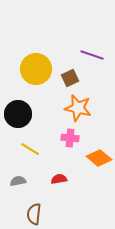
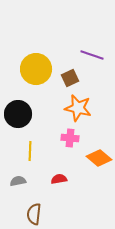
yellow line: moved 2 px down; rotated 60 degrees clockwise
